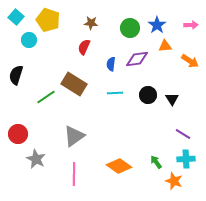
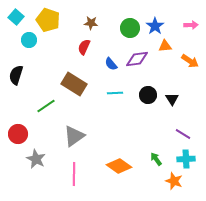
blue star: moved 2 px left, 1 px down
blue semicircle: rotated 48 degrees counterclockwise
green line: moved 9 px down
green arrow: moved 3 px up
